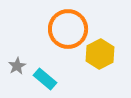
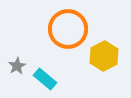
yellow hexagon: moved 4 px right, 2 px down
